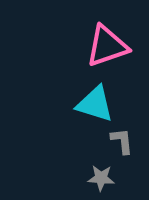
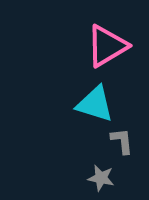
pink triangle: rotated 12 degrees counterclockwise
gray star: rotated 8 degrees clockwise
